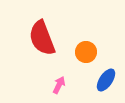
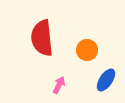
red semicircle: rotated 15 degrees clockwise
orange circle: moved 1 px right, 2 px up
